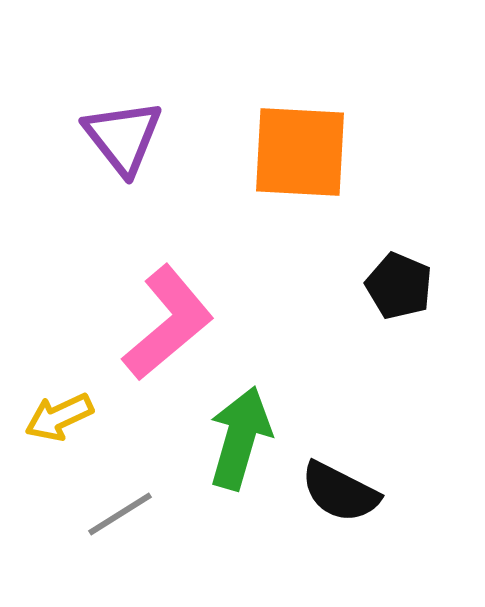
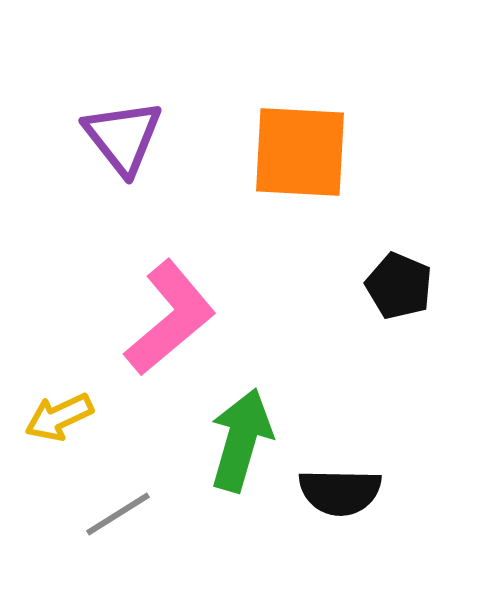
pink L-shape: moved 2 px right, 5 px up
green arrow: moved 1 px right, 2 px down
black semicircle: rotated 26 degrees counterclockwise
gray line: moved 2 px left
